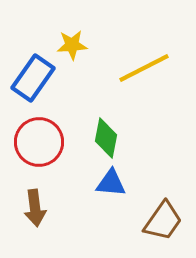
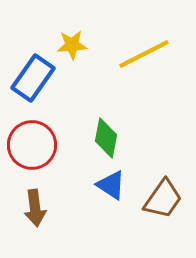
yellow line: moved 14 px up
red circle: moved 7 px left, 3 px down
blue triangle: moved 2 px down; rotated 28 degrees clockwise
brown trapezoid: moved 22 px up
